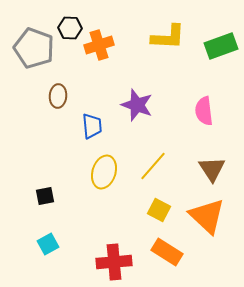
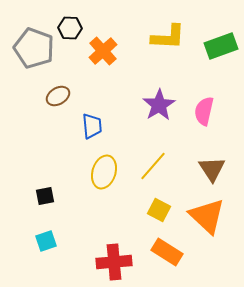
orange cross: moved 4 px right, 6 px down; rotated 24 degrees counterclockwise
brown ellipse: rotated 55 degrees clockwise
purple star: moved 22 px right; rotated 20 degrees clockwise
pink semicircle: rotated 20 degrees clockwise
cyan square: moved 2 px left, 3 px up; rotated 10 degrees clockwise
